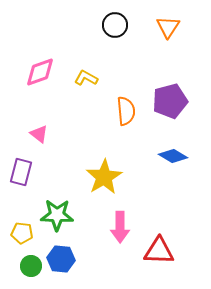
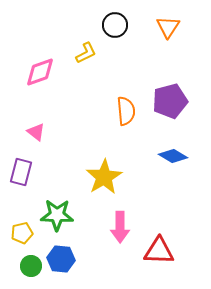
yellow L-shape: moved 25 px up; rotated 125 degrees clockwise
pink triangle: moved 3 px left, 2 px up
yellow pentagon: rotated 20 degrees counterclockwise
